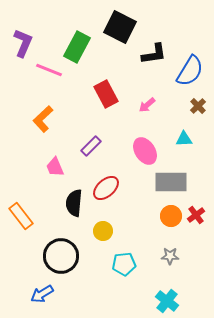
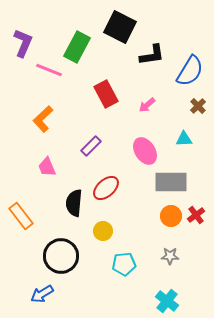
black L-shape: moved 2 px left, 1 px down
pink trapezoid: moved 8 px left
